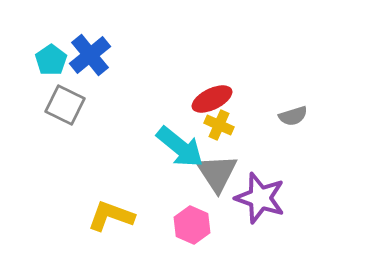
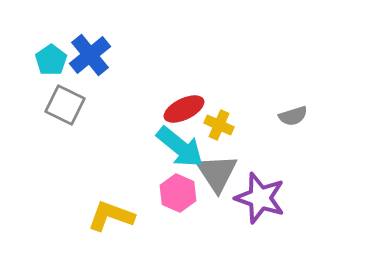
red ellipse: moved 28 px left, 10 px down
pink hexagon: moved 14 px left, 32 px up
